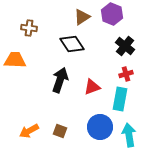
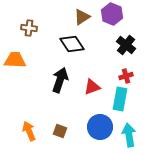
black cross: moved 1 px right, 1 px up
red cross: moved 2 px down
orange arrow: rotated 96 degrees clockwise
